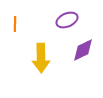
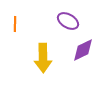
purple ellipse: moved 1 px right, 1 px down; rotated 55 degrees clockwise
yellow arrow: moved 2 px right
